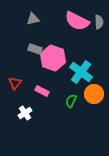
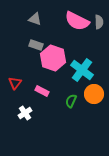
gray triangle: moved 2 px right; rotated 32 degrees clockwise
gray rectangle: moved 1 px right, 4 px up
cyan cross: moved 1 px right, 2 px up
